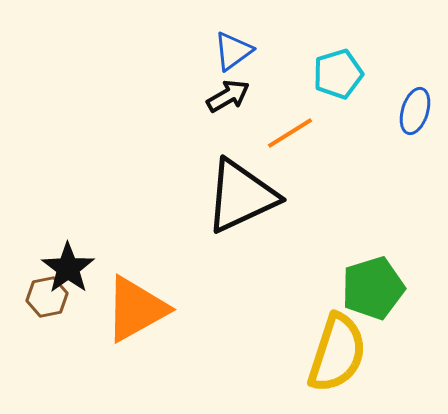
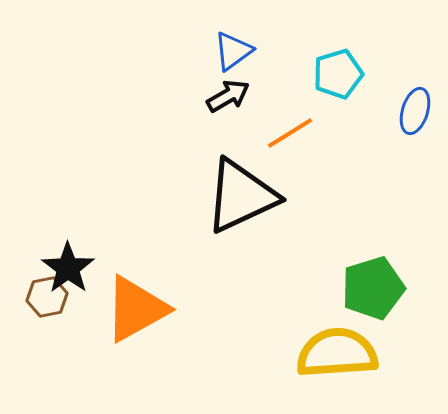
yellow semicircle: rotated 112 degrees counterclockwise
